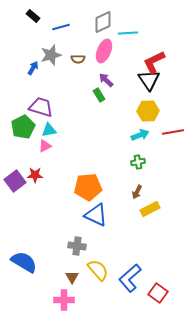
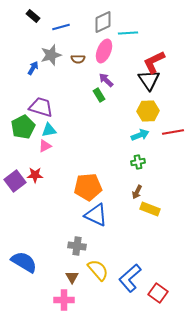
yellow rectangle: rotated 48 degrees clockwise
